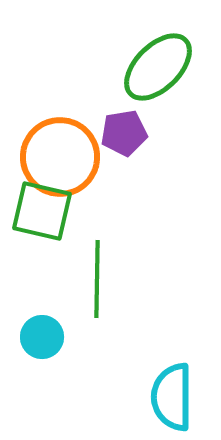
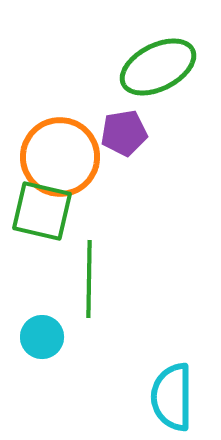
green ellipse: rotated 18 degrees clockwise
green line: moved 8 px left
